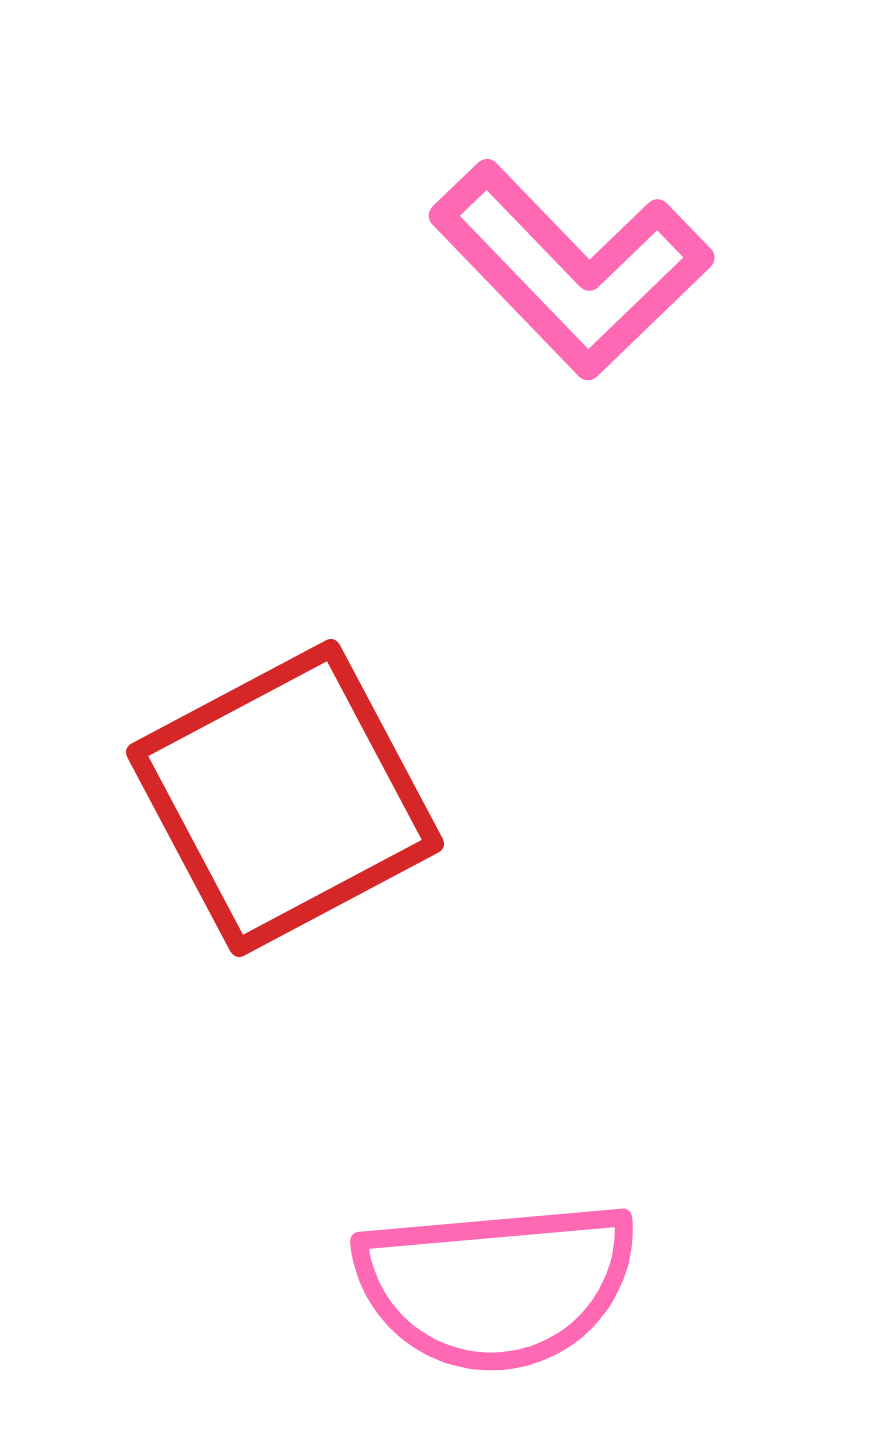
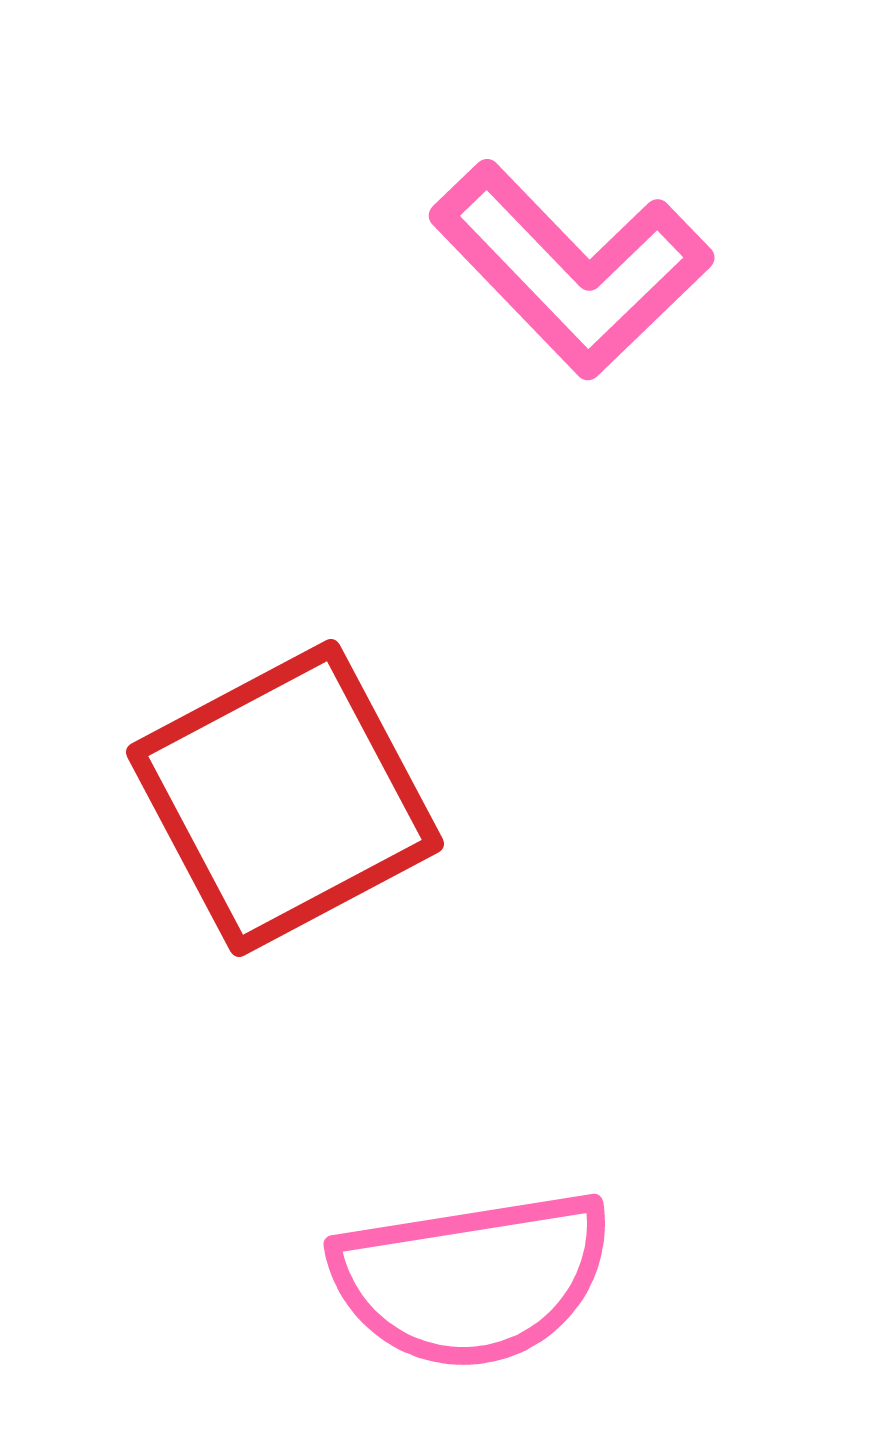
pink semicircle: moved 24 px left, 6 px up; rotated 4 degrees counterclockwise
